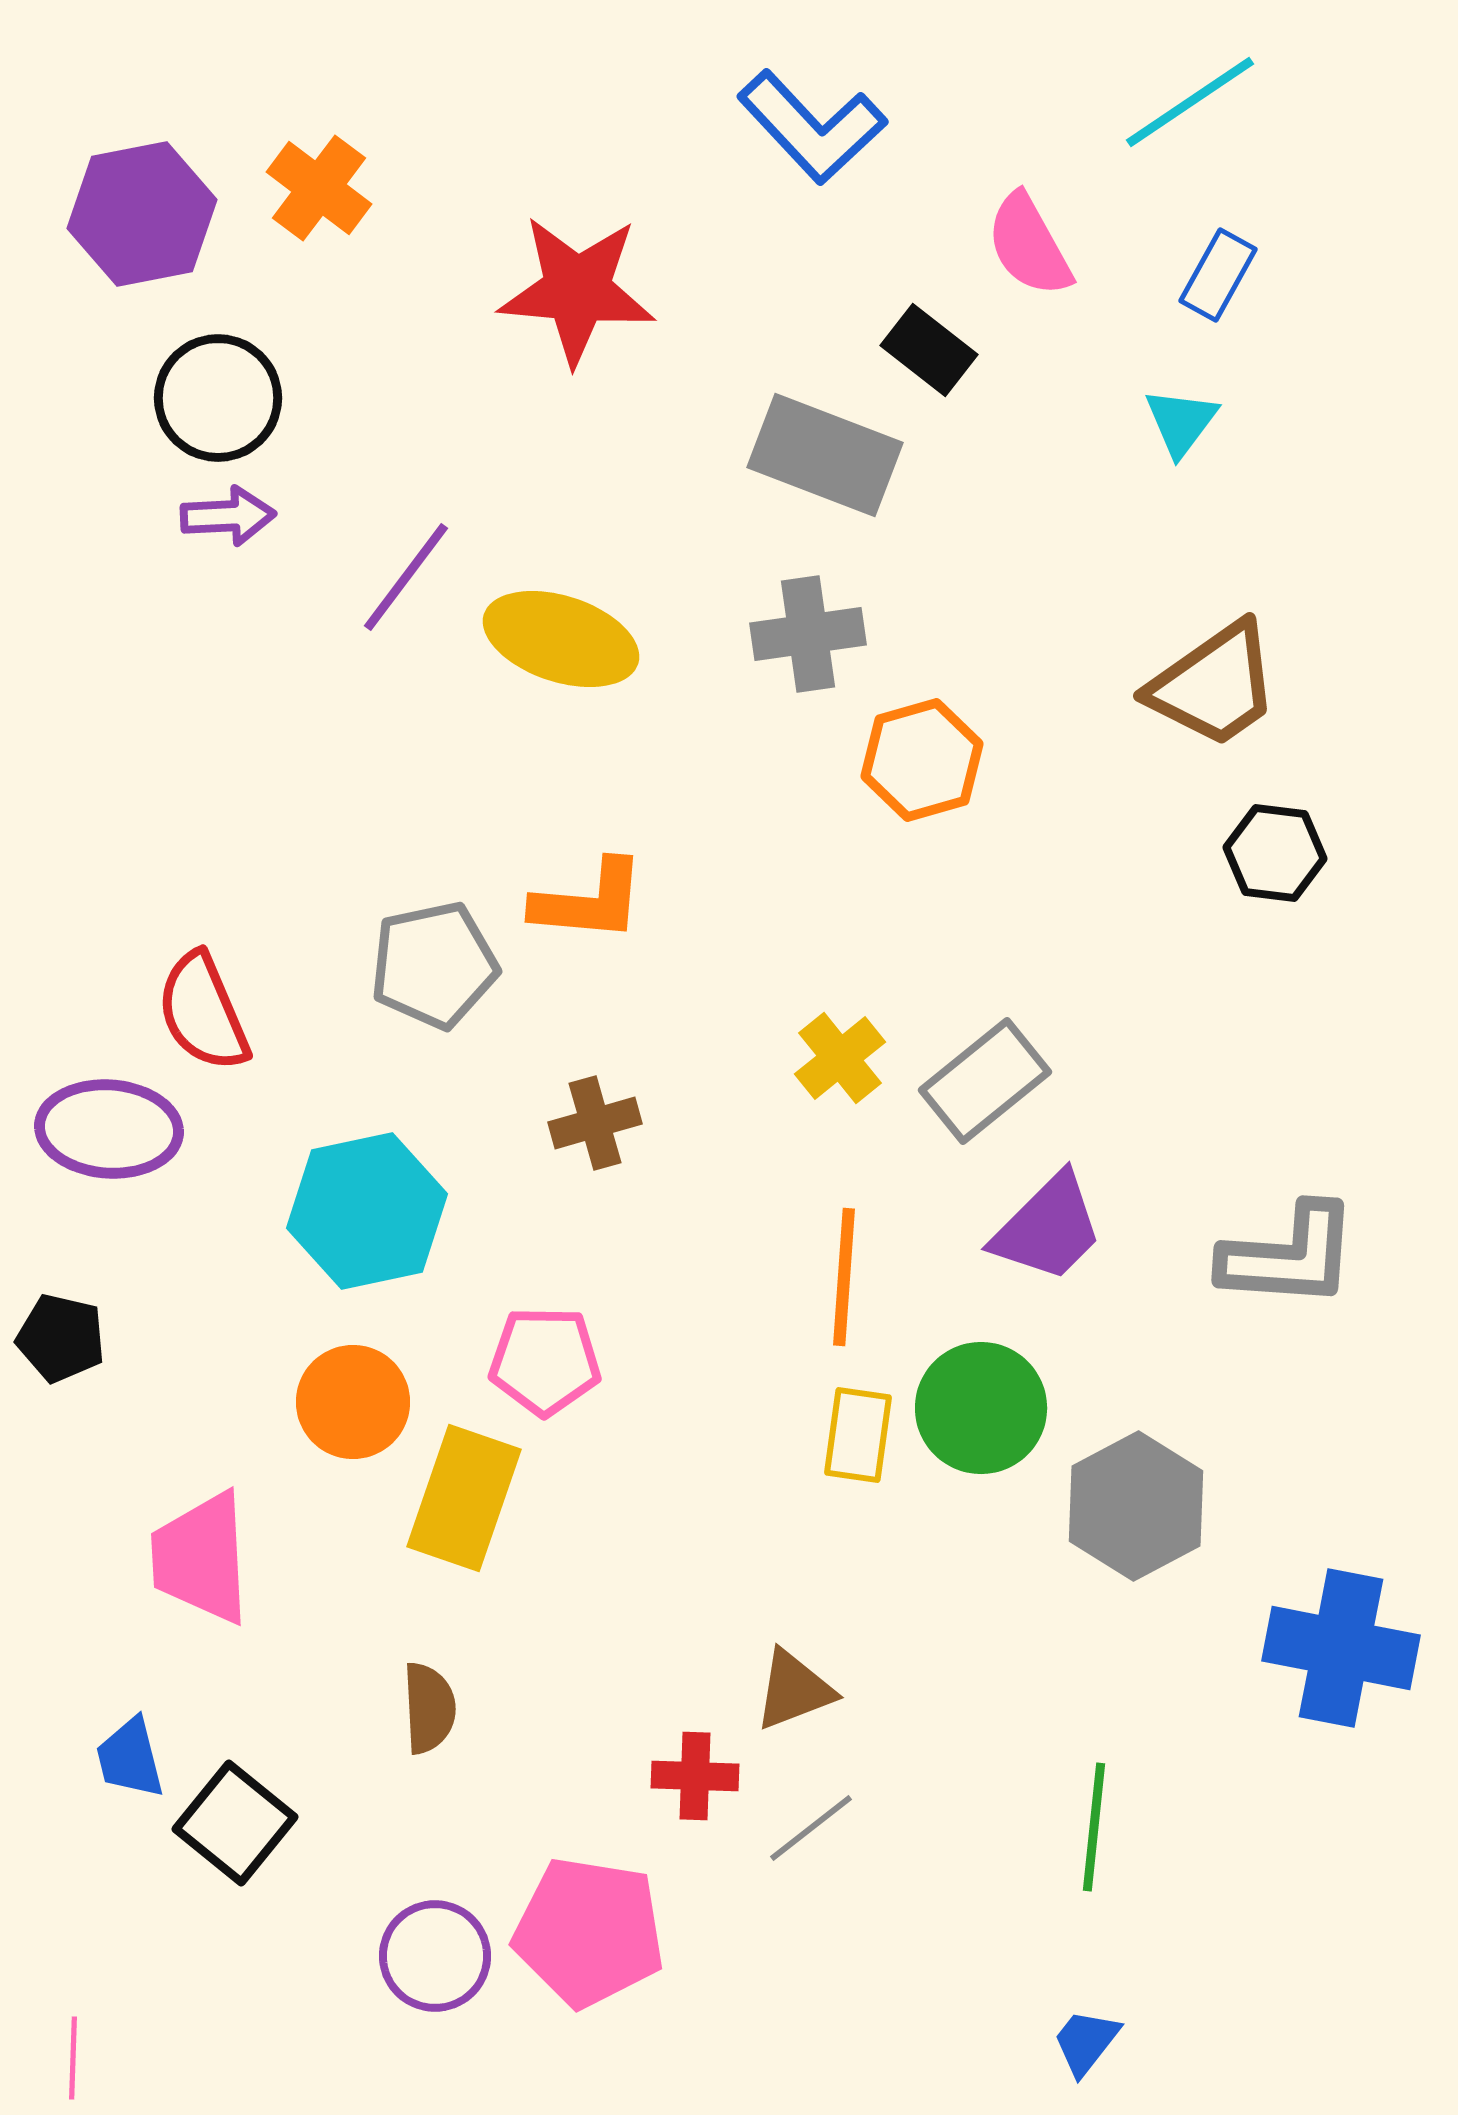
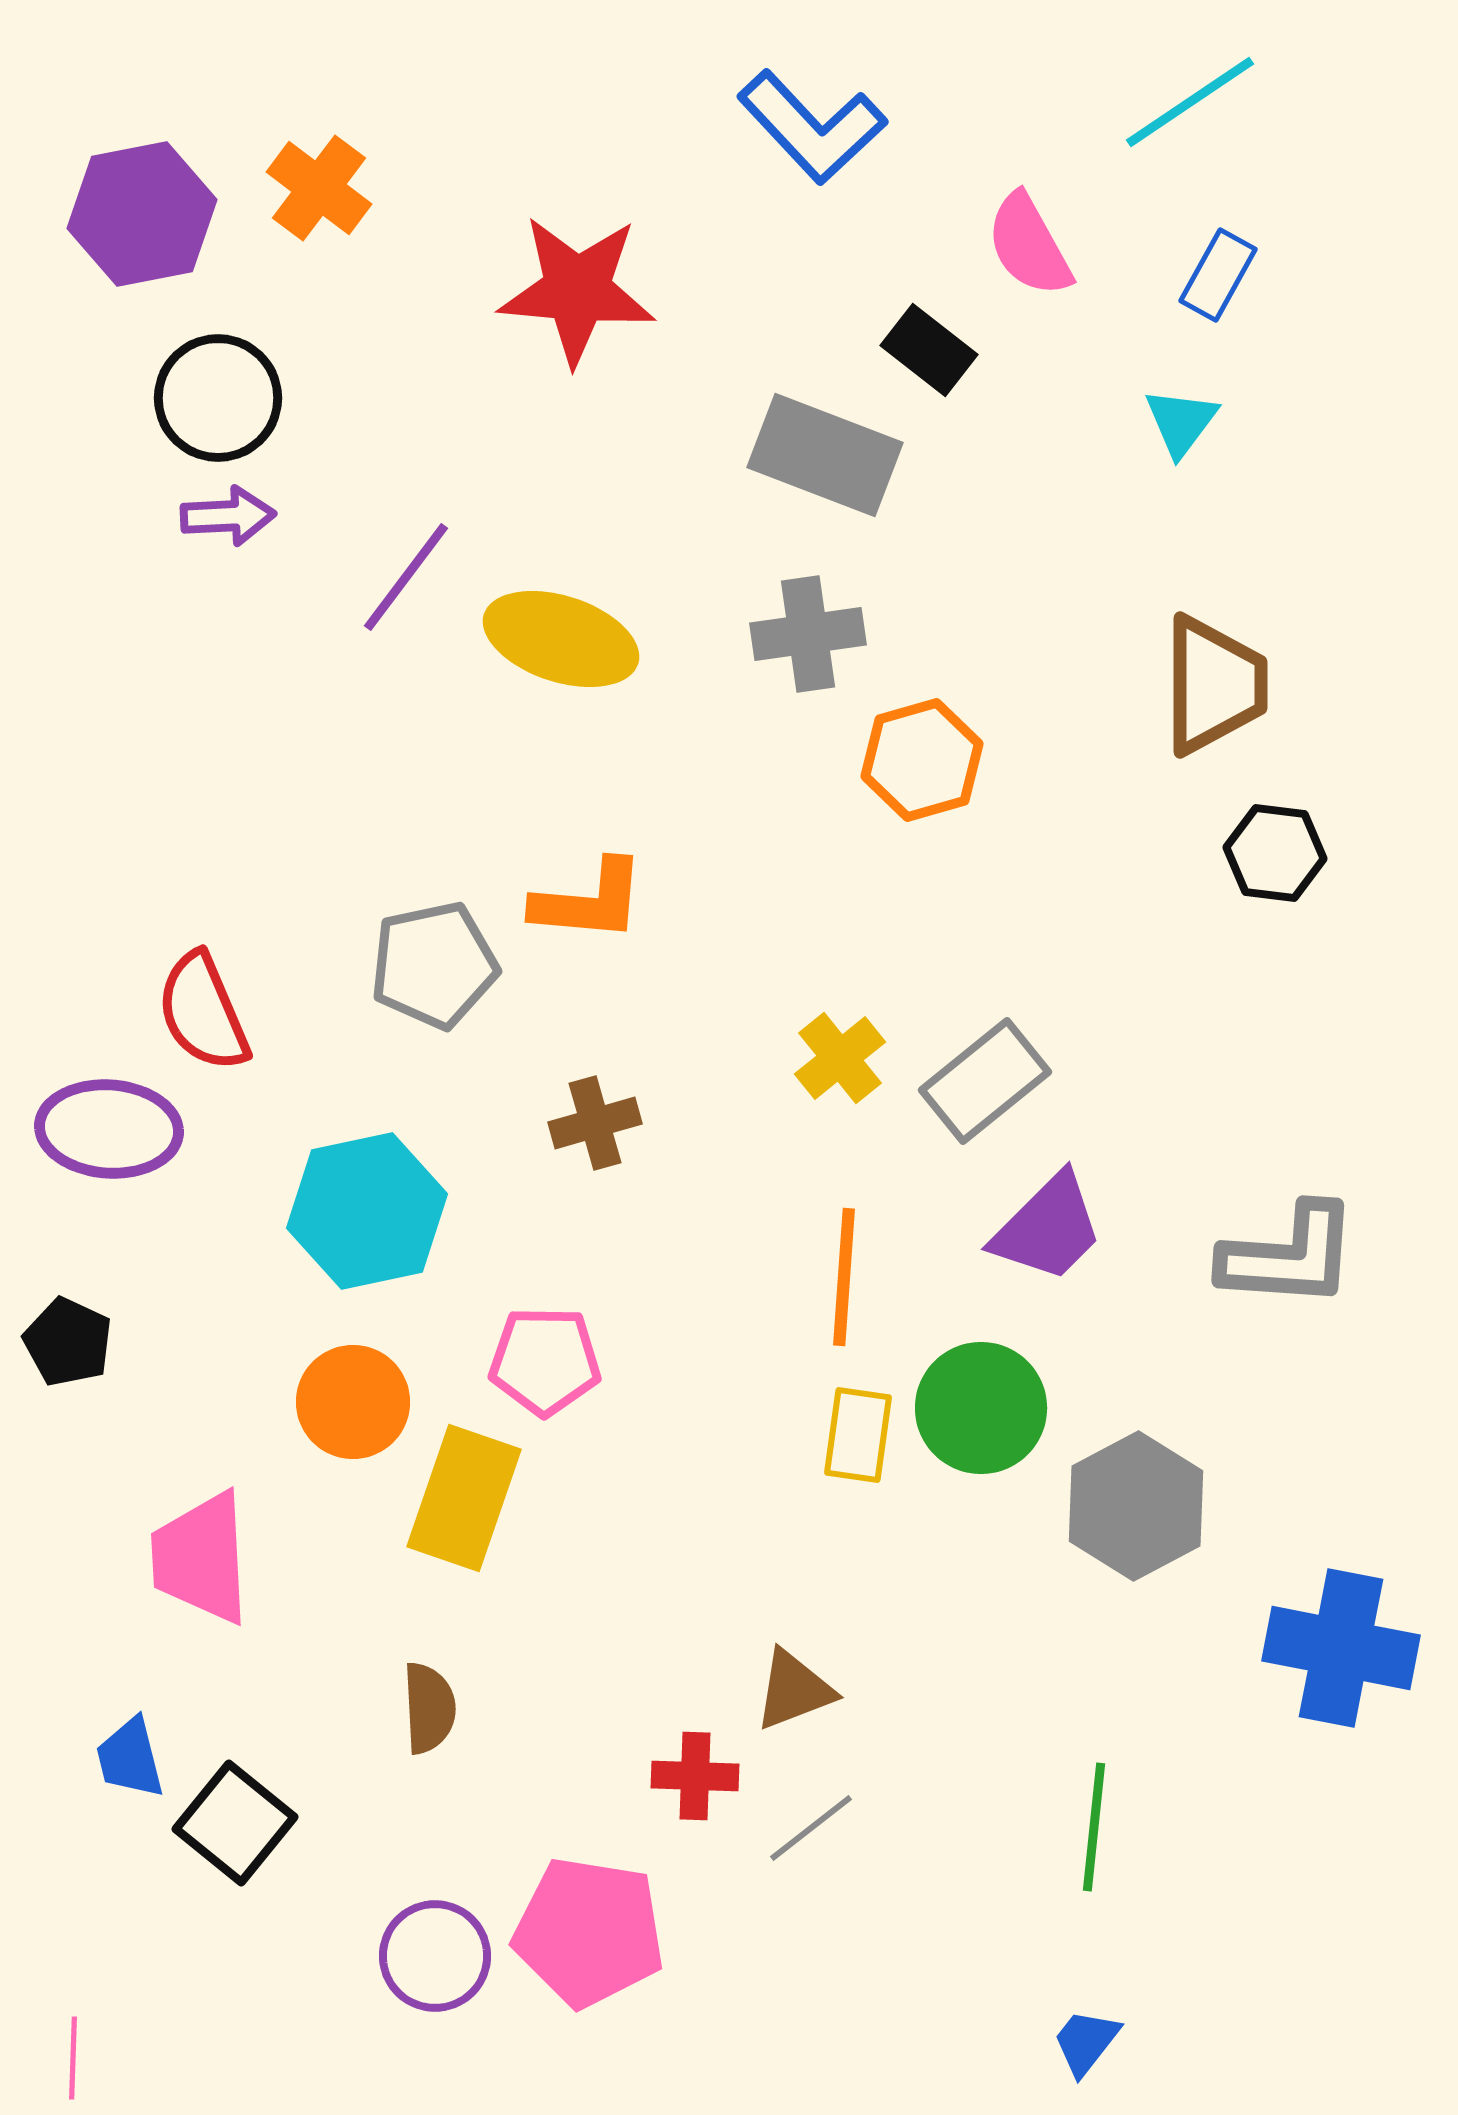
brown trapezoid at (1214, 685): rotated 55 degrees counterclockwise
black pentagon at (61, 1338): moved 7 px right, 4 px down; rotated 12 degrees clockwise
